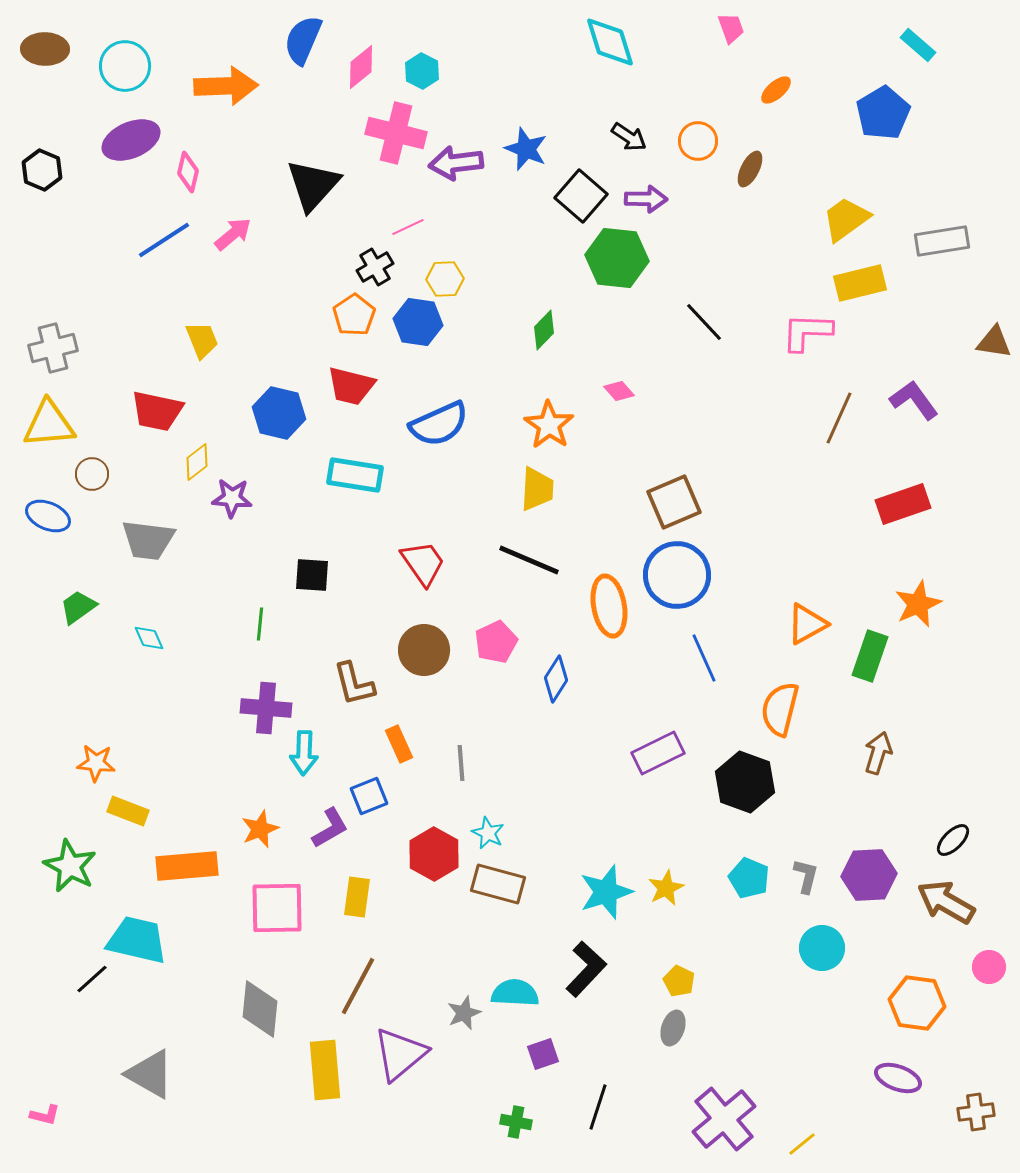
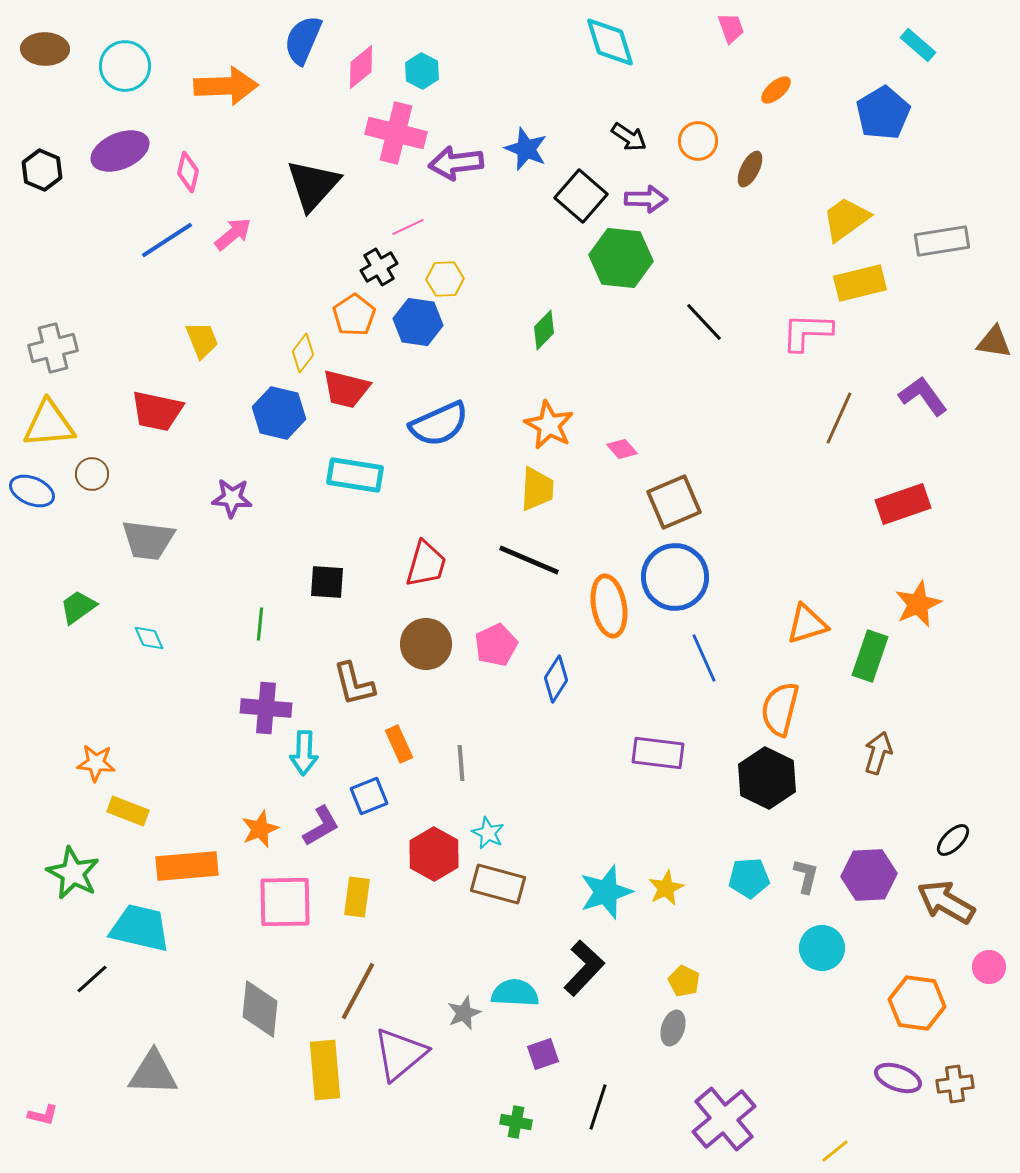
purple ellipse at (131, 140): moved 11 px left, 11 px down
blue line at (164, 240): moved 3 px right
green hexagon at (617, 258): moved 4 px right
black cross at (375, 267): moved 4 px right
red trapezoid at (351, 386): moved 5 px left, 3 px down
pink diamond at (619, 391): moved 3 px right, 58 px down
purple L-shape at (914, 400): moved 9 px right, 4 px up
orange star at (549, 425): rotated 6 degrees counterclockwise
yellow diamond at (197, 462): moved 106 px right, 109 px up; rotated 15 degrees counterclockwise
blue ellipse at (48, 516): moved 16 px left, 25 px up
red trapezoid at (423, 563): moved 3 px right, 1 px down; rotated 51 degrees clockwise
black square at (312, 575): moved 15 px right, 7 px down
blue circle at (677, 575): moved 2 px left, 2 px down
orange triangle at (807, 624): rotated 12 degrees clockwise
pink pentagon at (496, 642): moved 3 px down
brown circle at (424, 650): moved 2 px right, 6 px up
purple rectangle at (658, 753): rotated 33 degrees clockwise
black hexagon at (745, 782): moved 22 px right, 4 px up; rotated 6 degrees clockwise
purple L-shape at (330, 828): moved 9 px left, 2 px up
green star at (70, 866): moved 3 px right, 7 px down
cyan pentagon at (749, 878): rotated 27 degrees counterclockwise
pink square at (277, 908): moved 8 px right, 6 px up
cyan trapezoid at (137, 940): moved 3 px right, 12 px up
black L-shape at (586, 969): moved 2 px left, 1 px up
yellow pentagon at (679, 981): moved 5 px right
brown line at (358, 986): moved 5 px down
gray triangle at (150, 1074): moved 3 px right, 1 px up; rotated 28 degrees counterclockwise
brown cross at (976, 1112): moved 21 px left, 28 px up
pink L-shape at (45, 1115): moved 2 px left
yellow line at (802, 1144): moved 33 px right, 7 px down
